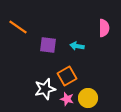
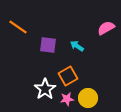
pink semicircle: moved 2 px right; rotated 120 degrees counterclockwise
cyan arrow: rotated 24 degrees clockwise
orange square: moved 1 px right
white star: rotated 20 degrees counterclockwise
pink star: rotated 24 degrees counterclockwise
